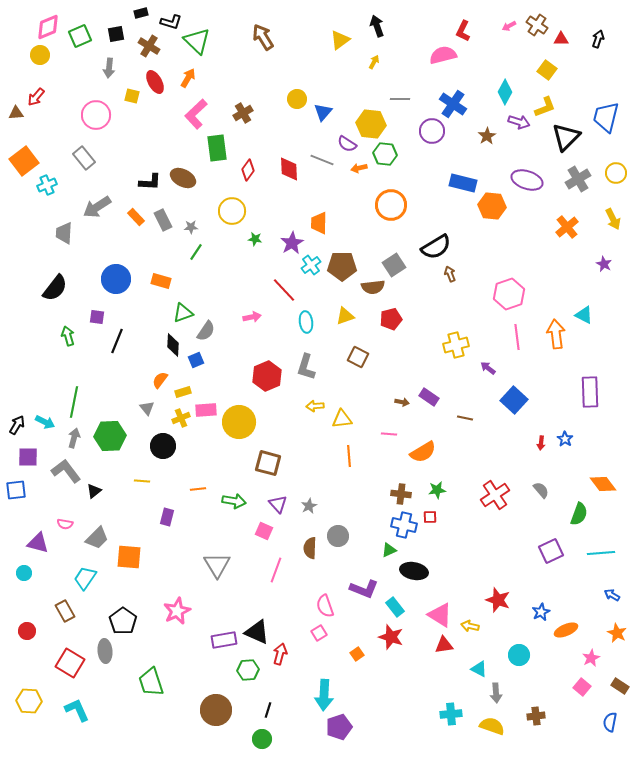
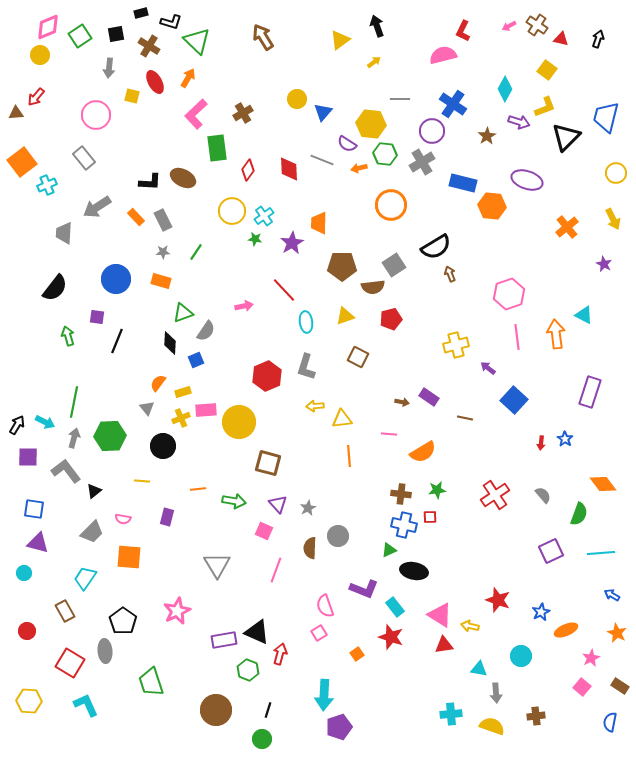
green square at (80, 36): rotated 10 degrees counterclockwise
red triangle at (561, 39): rotated 14 degrees clockwise
yellow arrow at (374, 62): rotated 24 degrees clockwise
cyan diamond at (505, 92): moved 3 px up
orange square at (24, 161): moved 2 px left, 1 px down
gray cross at (578, 179): moved 156 px left, 17 px up
gray star at (191, 227): moved 28 px left, 25 px down
cyan cross at (311, 265): moved 47 px left, 49 px up
pink arrow at (252, 317): moved 8 px left, 11 px up
black diamond at (173, 345): moved 3 px left, 2 px up
orange semicircle at (160, 380): moved 2 px left, 3 px down
purple rectangle at (590, 392): rotated 20 degrees clockwise
blue square at (16, 490): moved 18 px right, 19 px down; rotated 15 degrees clockwise
gray semicircle at (541, 490): moved 2 px right, 5 px down
gray star at (309, 506): moved 1 px left, 2 px down
pink semicircle at (65, 524): moved 58 px right, 5 px up
gray trapezoid at (97, 538): moved 5 px left, 6 px up
cyan circle at (519, 655): moved 2 px right, 1 px down
cyan triangle at (479, 669): rotated 18 degrees counterclockwise
green hexagon at (248, 670): rotated 25 degrees clockwise
cyan L-shape at (77, 710): moved 9 px right, 5 px up
